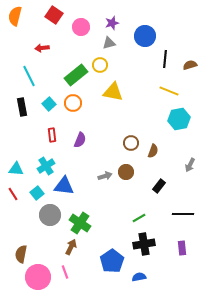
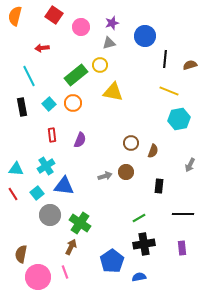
black rectangle at (159, 186): rotated 32 degrees counterclockwise
